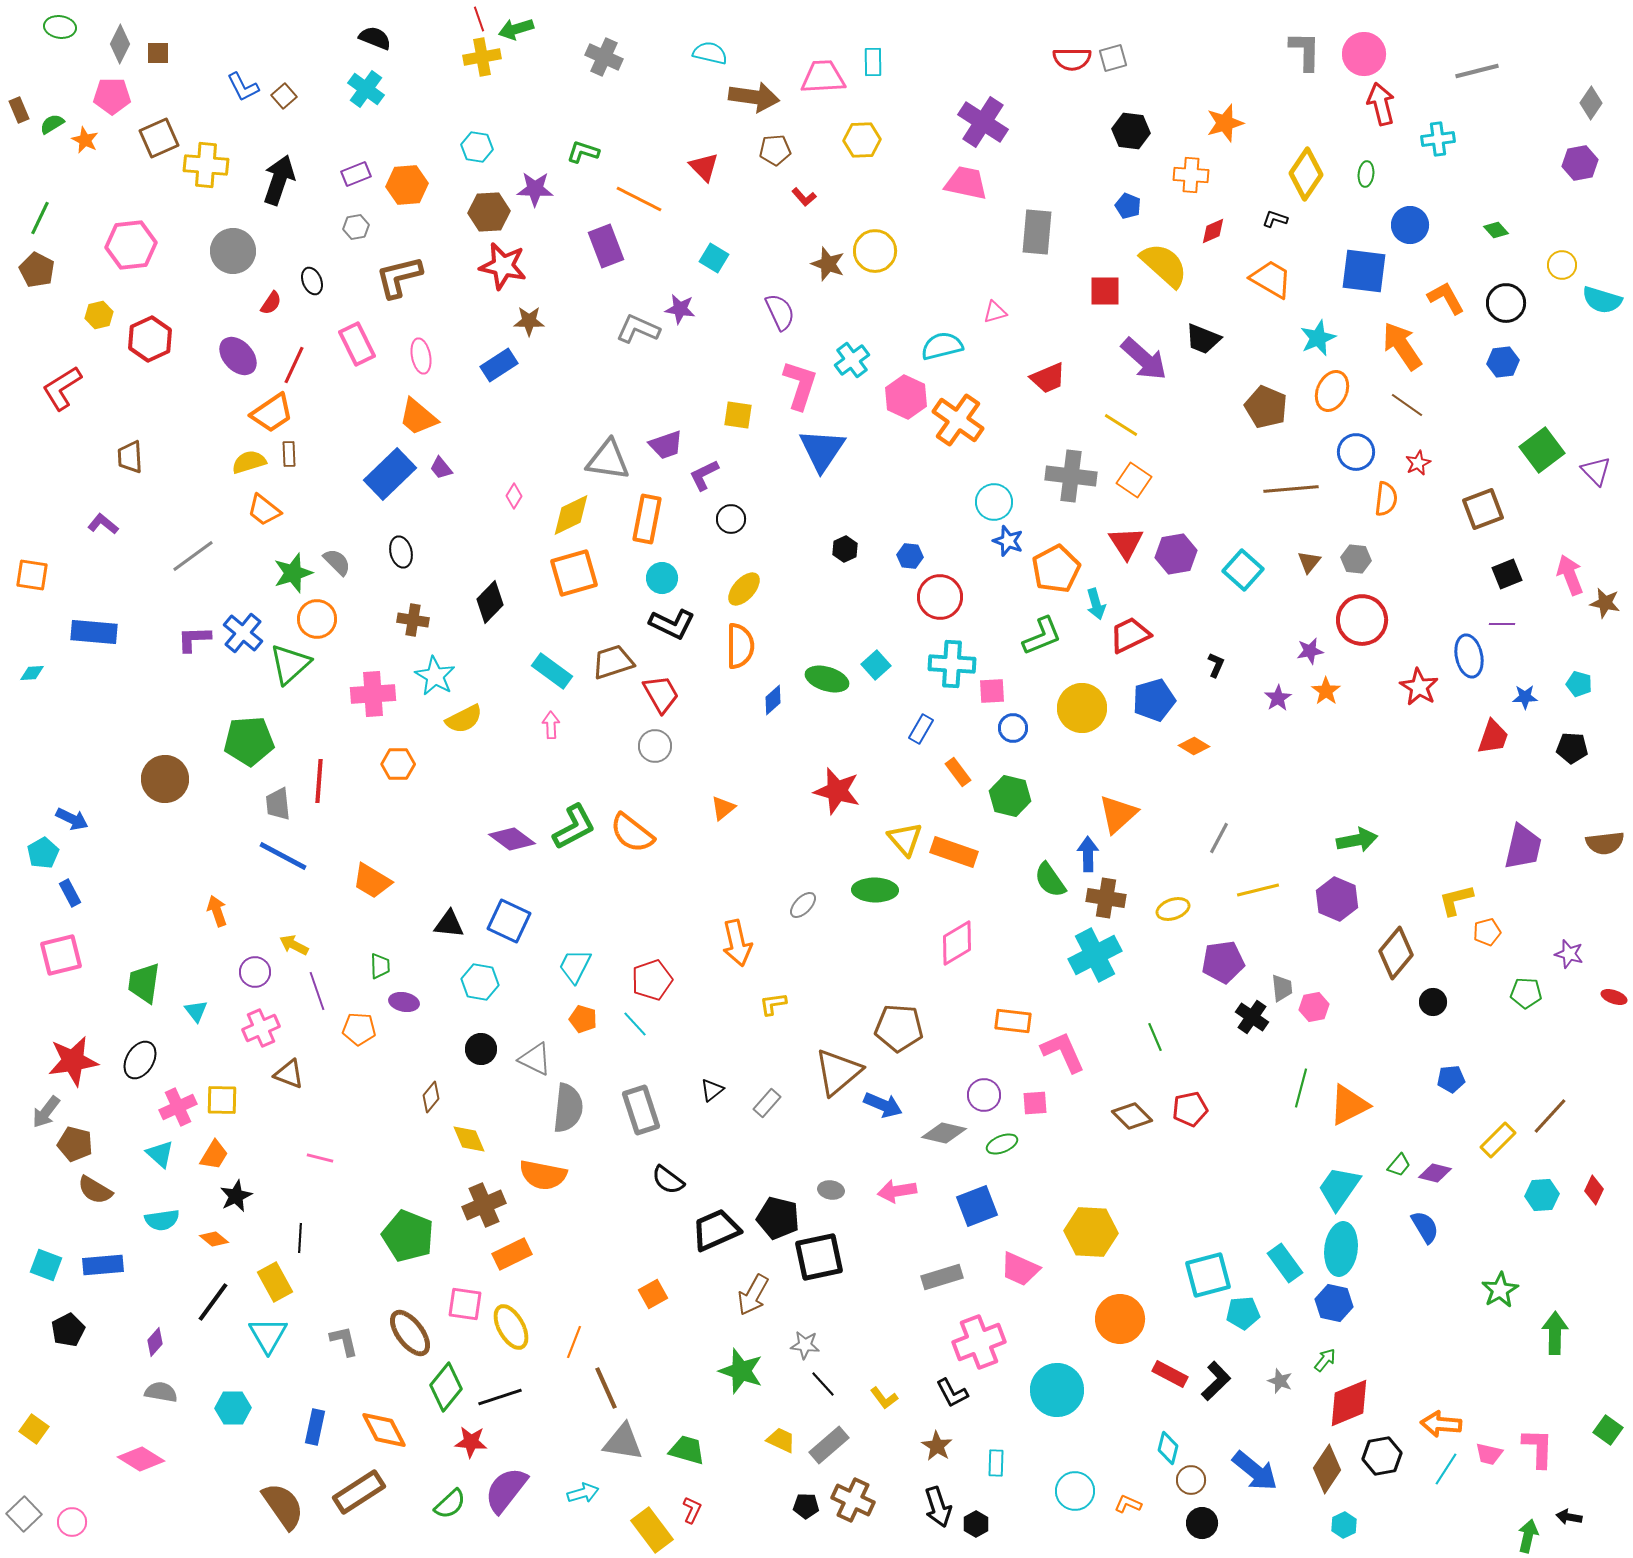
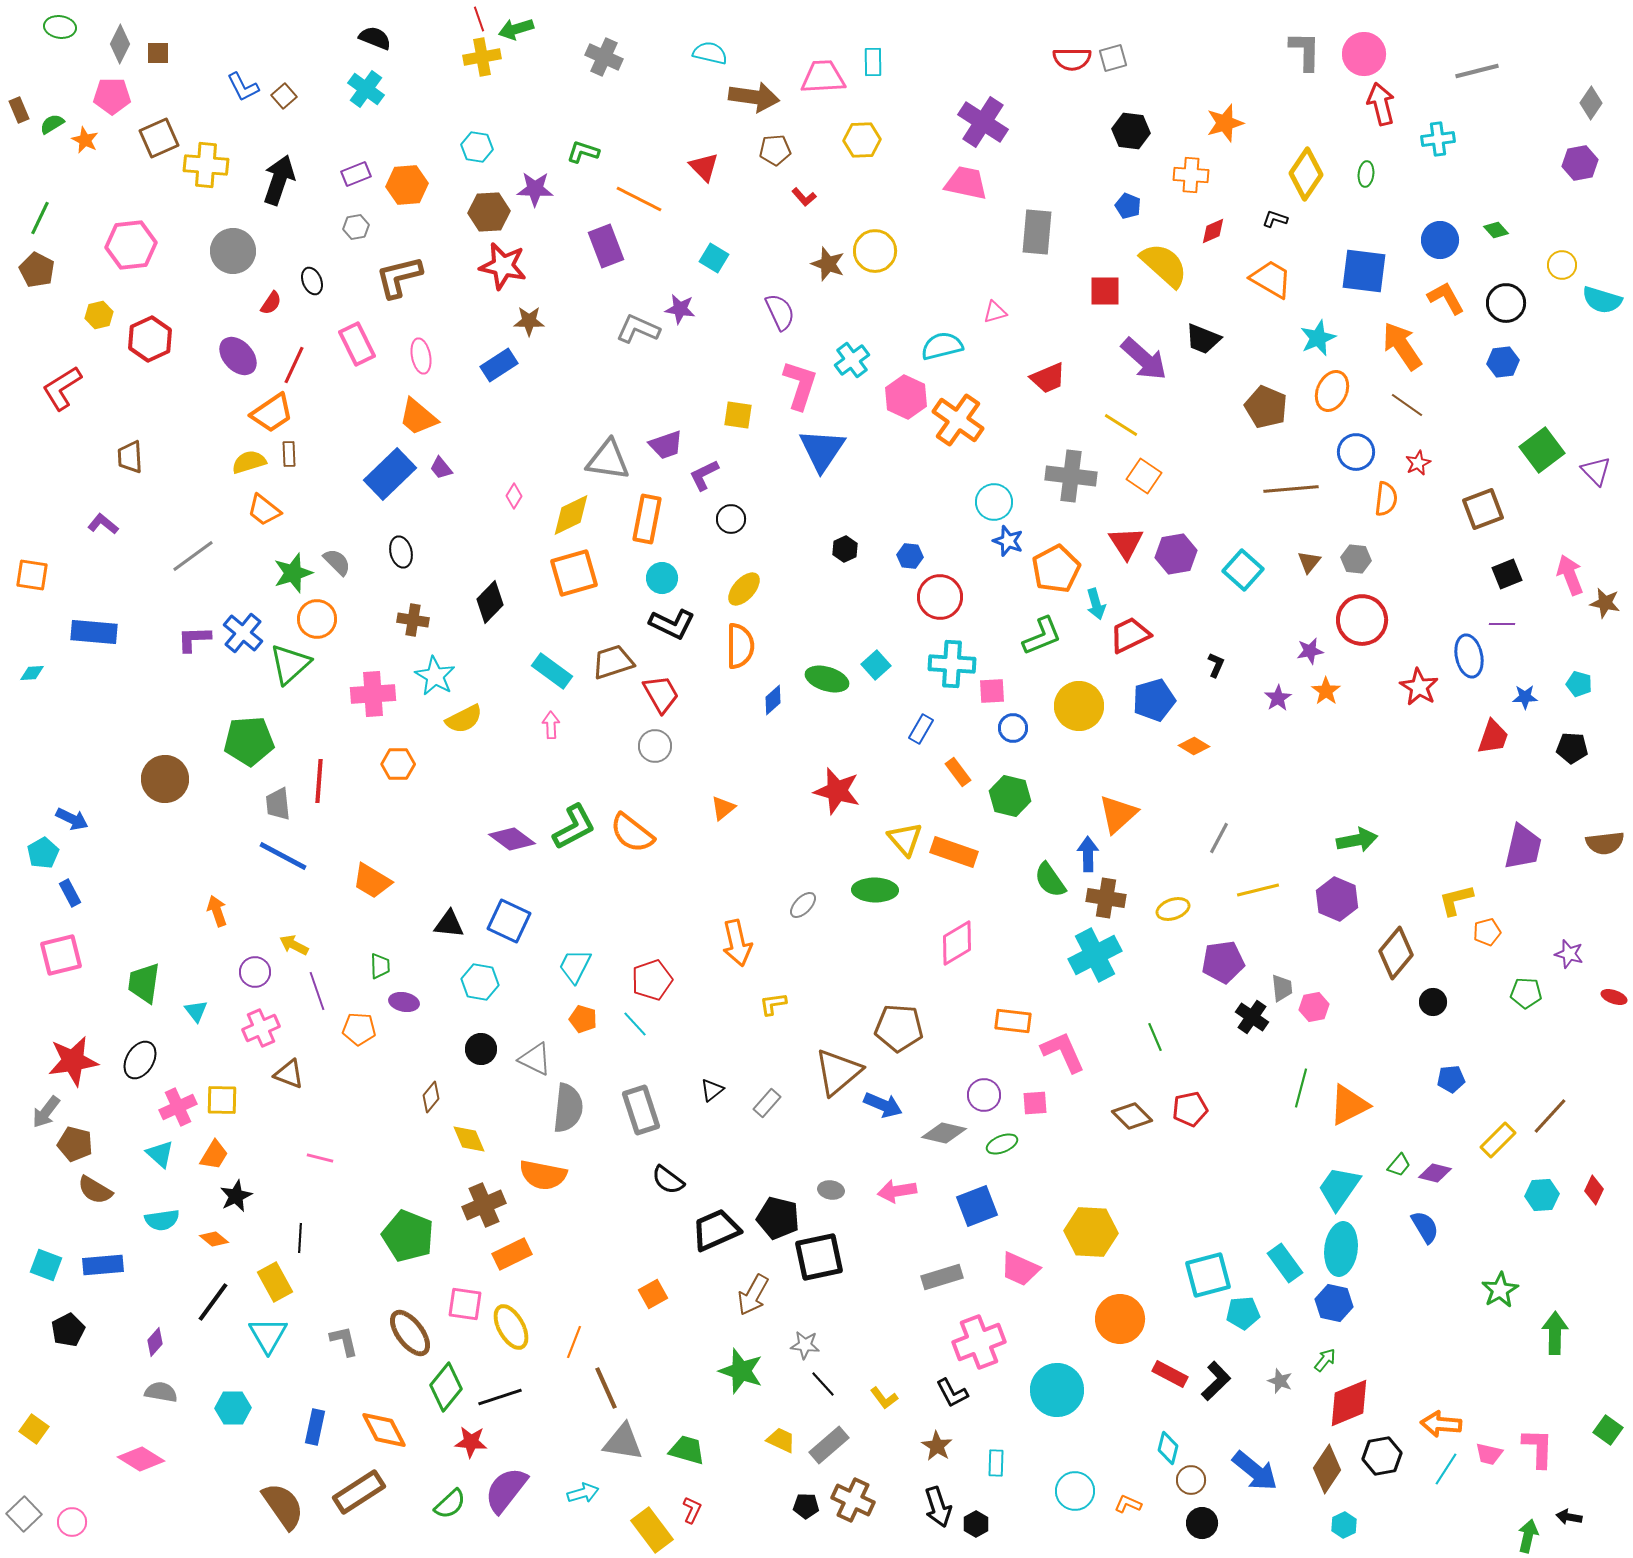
blue circle at (1410, 225): moved 30 px right, 15 px down
orange square at (1134, 480): moved 10 px right, 4 px up
yellow circle at (1082, 708): moved 3 px left, 2 px up
